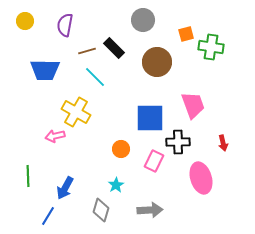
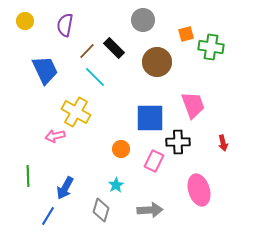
brown line: rotated 30 degrees counterclockwise
blue trapezoid: rotated 116 degrees counterclockwise
pink ellipse: moved 2 px left, 12 px down
